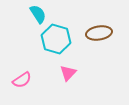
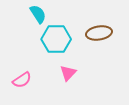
cyan hexagon: rotated 16 degrees counterclockwise
